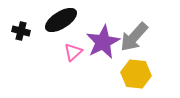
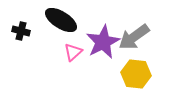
black ellipse: rotated 64 degrees clockwise
gray arrow: rotated 12 degrees clockwise
